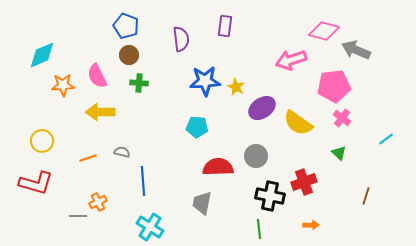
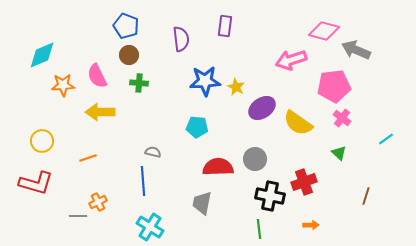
gray semicircle: moved 31 px right
gray circle: moved 1 px left, 3 px down
